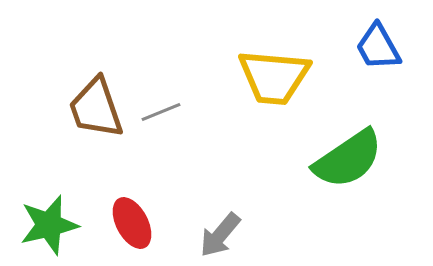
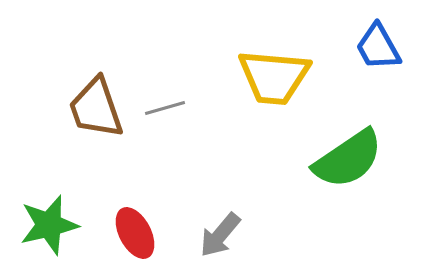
gray line: moved 4 px right, 4 px up; rotated 6 degrees clockwise
red ellipse: moved 3 px right, 10 px down
